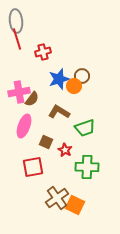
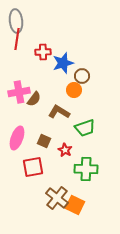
red line: rotated 25 degrees clockwise
red cross: rotated 14 degrees clockwise
blue star: moved 4 px right, 16 px up
orange circle: moved 4 px down
brown semicircle: moved 2 px right
pink ellipse: moved 7 px left, 12 px down
brown square: moved 2 px left, 1 px up
green cross: moved 1 px left, 2 px down
brown cross: rotated 15 degrees counterclockwise
